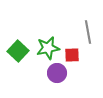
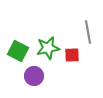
green square: rotated 15 degrees counterclockwise
purple circle: moved 23 px left, 3 px down
